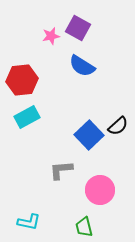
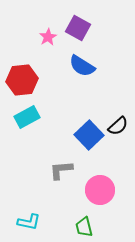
pink star: moved 3 px left, 1 px down; rotated 18 degrees counterclockwise
